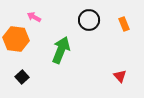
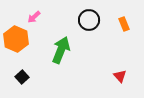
pink arrow: rotated 72 degrees counterclockwise
orange hexagon: rotated 15 degrees clockwise
